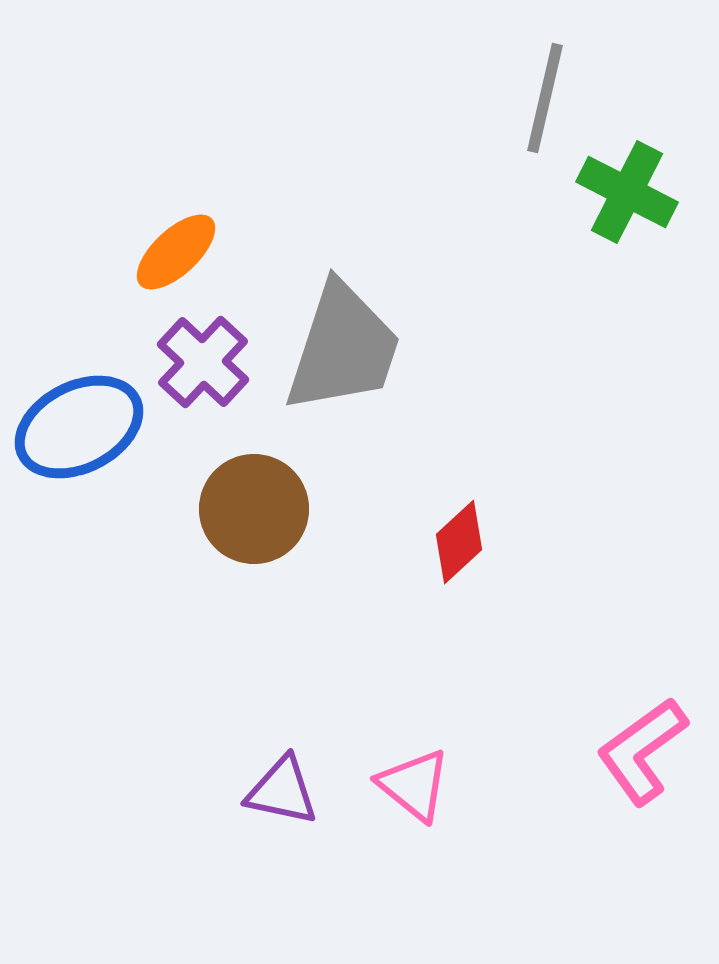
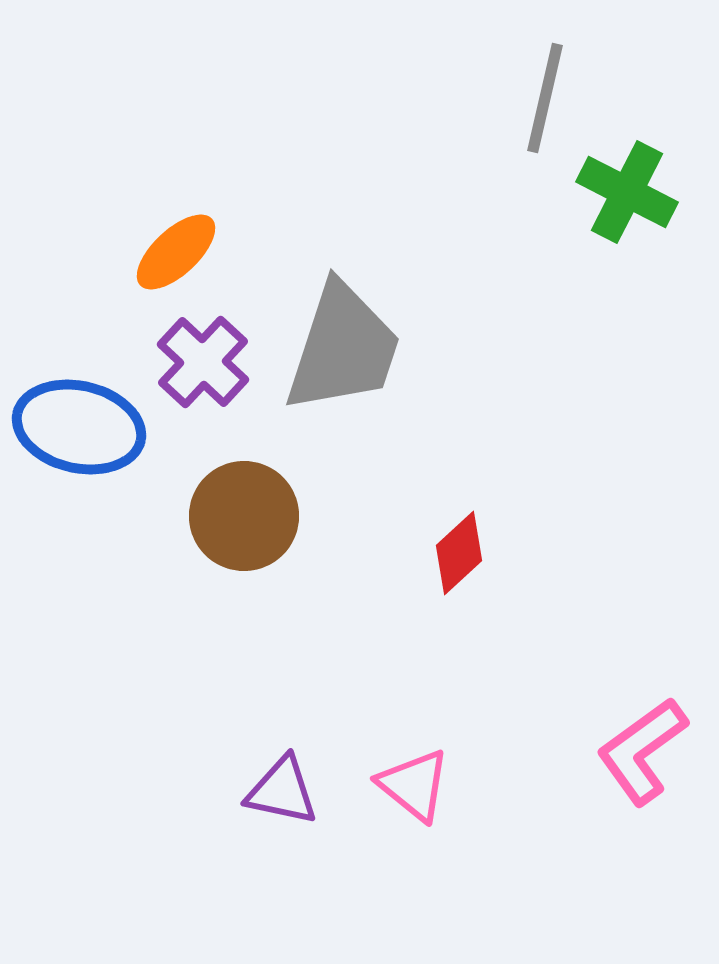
blue ellipse: rotated 40 degrees clockwise
brown circle: moved 10 px left, 7 px down
red diamond: moved 11 px down
